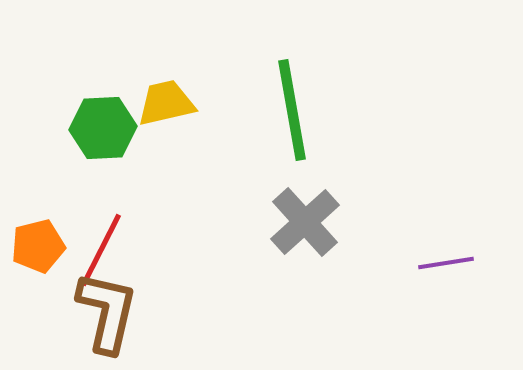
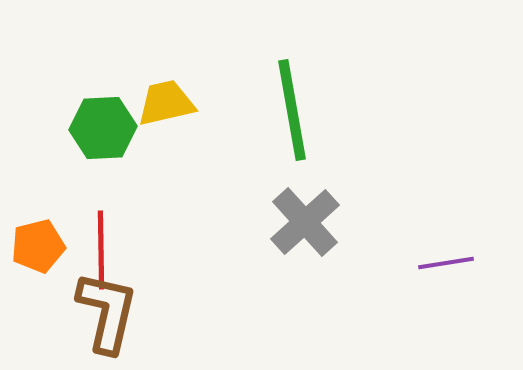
red line: rotated 28 degrees counterclockwise
